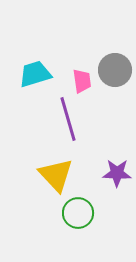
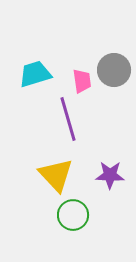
gray circle: moved 1 px left
purple star: moved 7 px left, 2 px down
green circle: moved 5 px left, 2 px down
